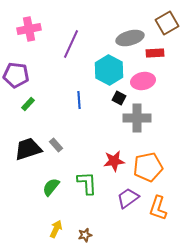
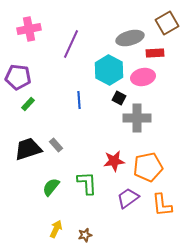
purple pentagon: moved 2 px right, 2 px down
pink ellipse: moved 4 px up
orange L-shape: moved 4 px right, 3 px up; rotated 25 degrees counterclockwise
